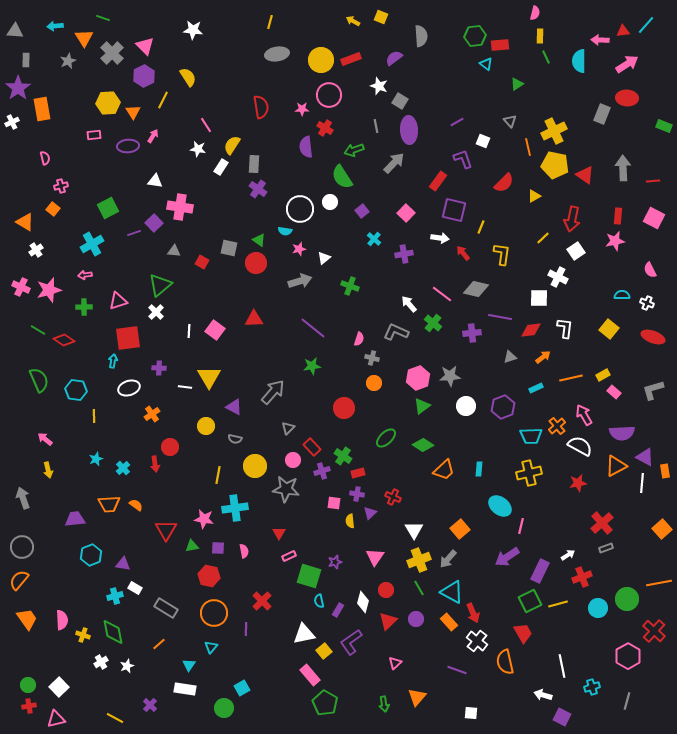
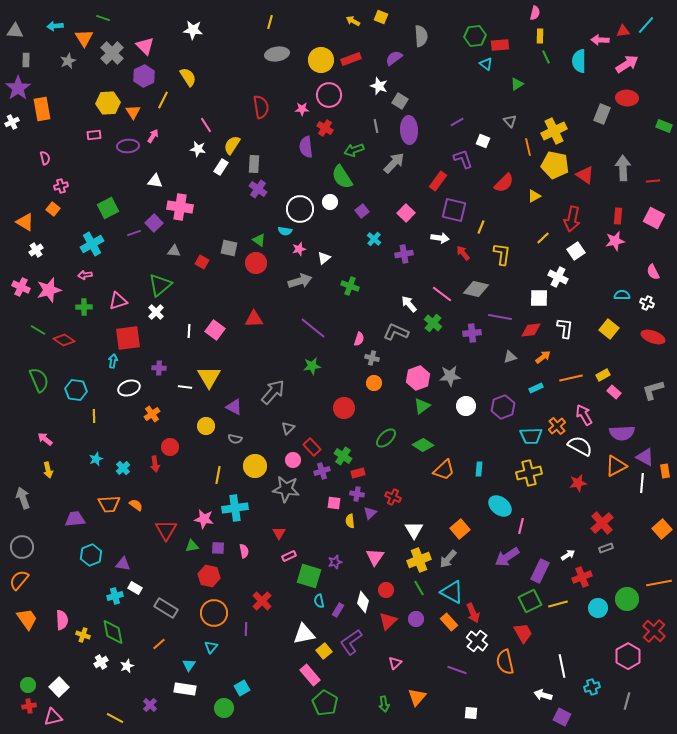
pink semicircle at (650, 270): moved 3 px right, 2 px down
pink triangle at (56, 719): moved 3 px left, 2 px up
